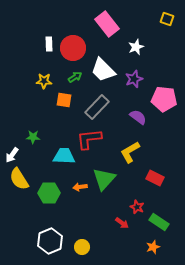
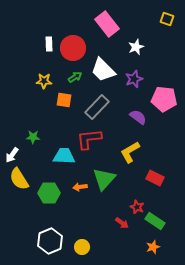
green rectangle: moved 4 px left, 1 px up
